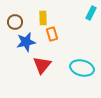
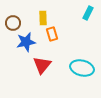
cyan rectangle: moved 3 px left
brown circle: moved 2 px left, 1 px down
